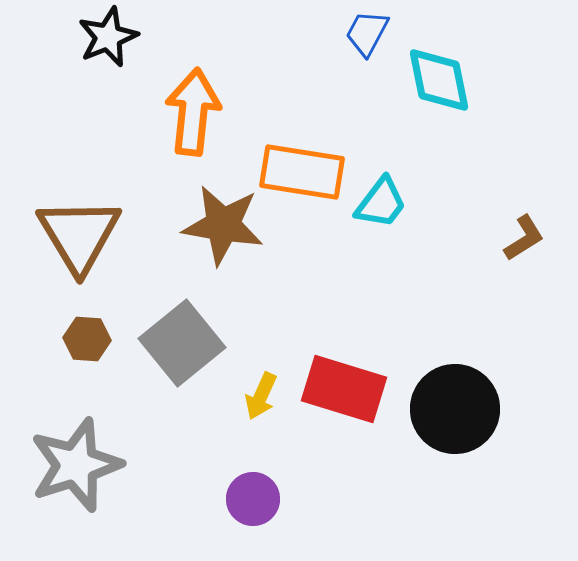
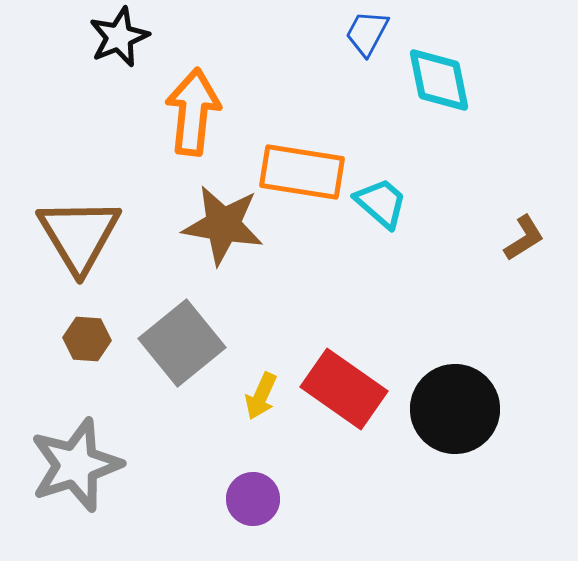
black star: moved 11 px right
cyan trapezoid: rotated 86 degrees counterclockwise
red rectangle: rotated 18 degrees clockwise
